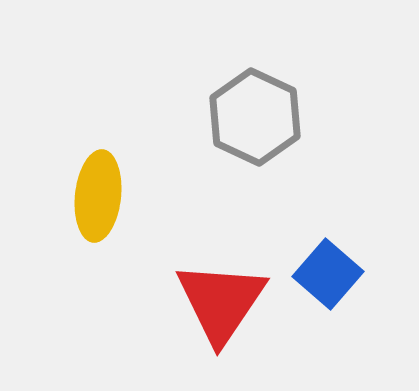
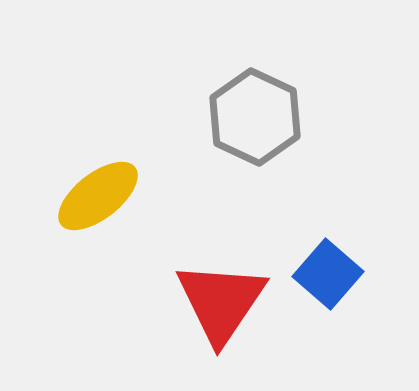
yellow ellipse: rotated 46 degrees clockwise
